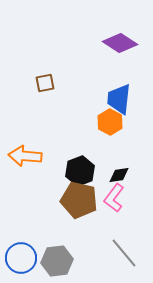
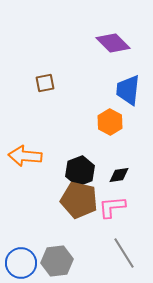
purple diamond: moved 7 px left; rotated 12 degrees clockwise
blue trapezoid: moved 9 px right, 9 px up
pink L-shape: moved 2 px left, 9 px down; rotated 48 degrees clockwise
gray line: rotated 8 degrees clockwise
blue circle: moved 5 px down
